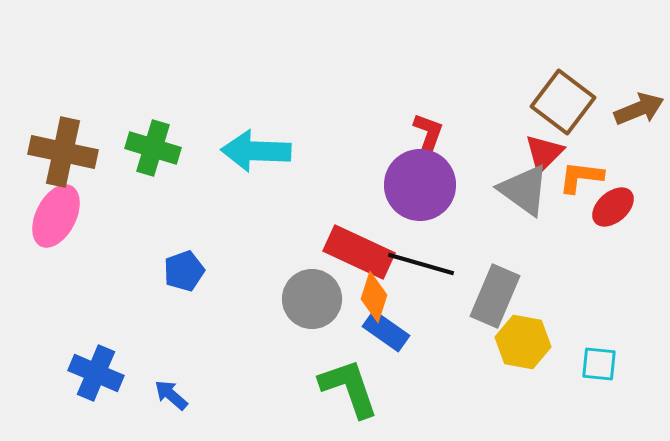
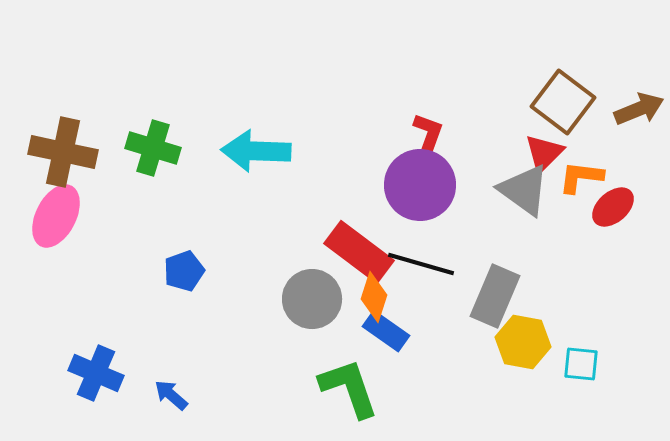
red rectangle: rotated 12 degrees clockwise
cyan square: moved 18 px left
